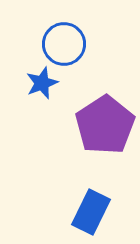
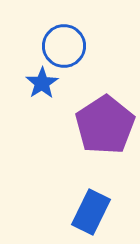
blue circle: moved 2 px down
blue star: rotated 12 degrees counterclockwise
